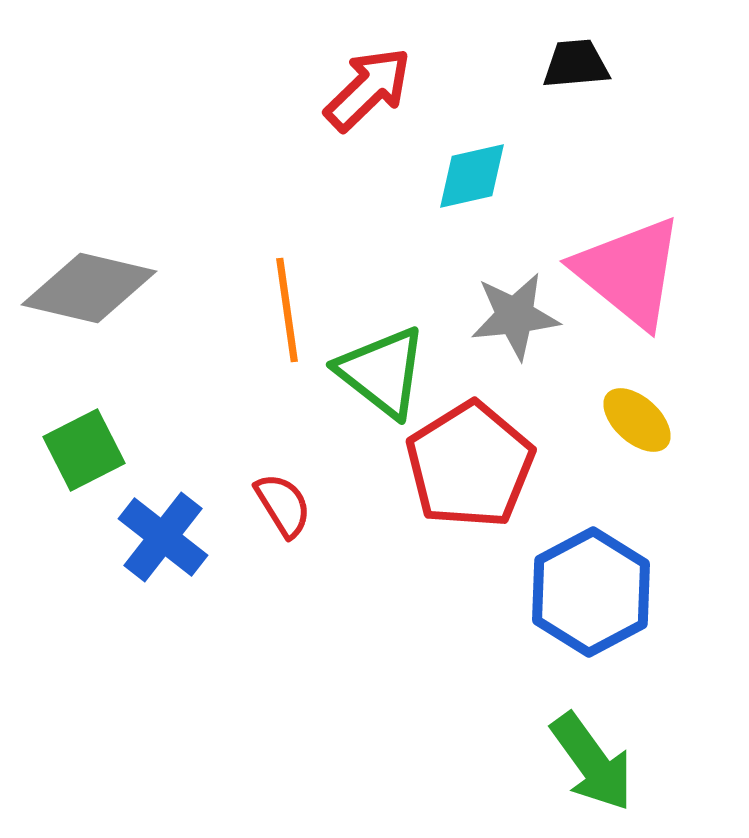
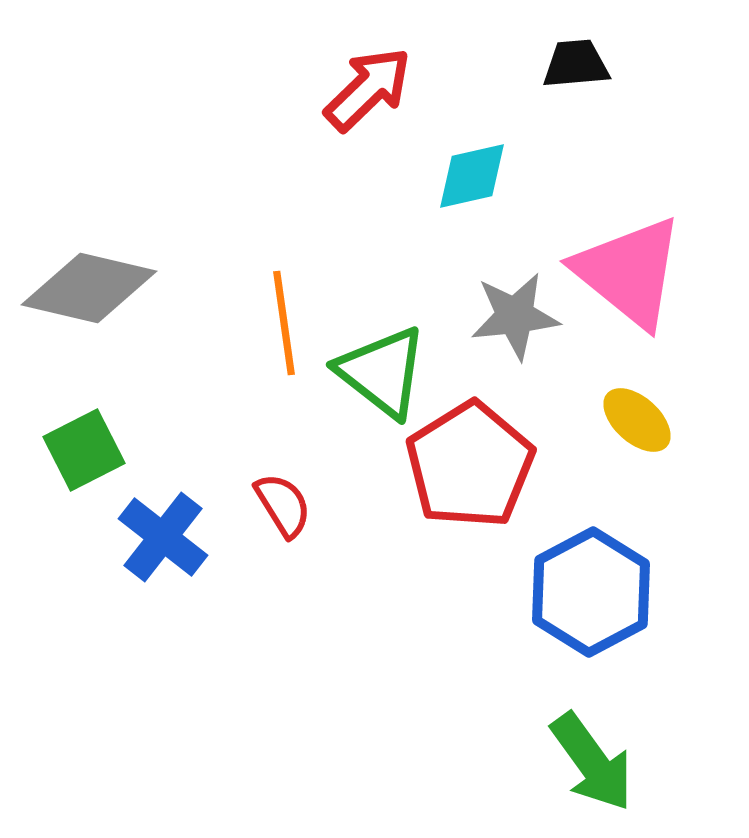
orange line: moved 3 px left, 13 px down
